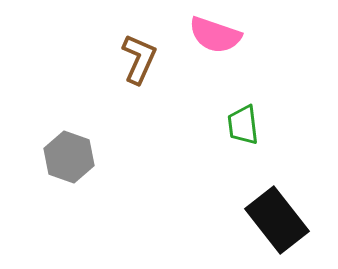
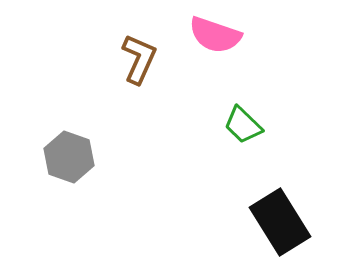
green trapezoid: rotated 39 degrees counterclockwise
black rectangle: moved 3 px right, 2 px down; rotated 6 degrees clockwise
